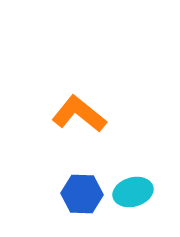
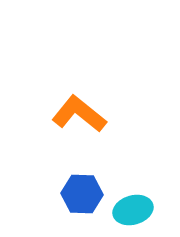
cyan ellipse: moved 18 px down
